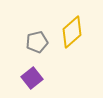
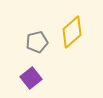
purple square: moved 1 px left
